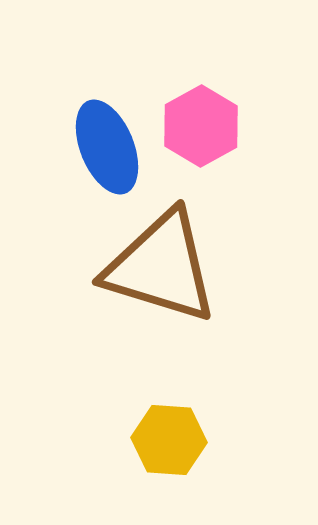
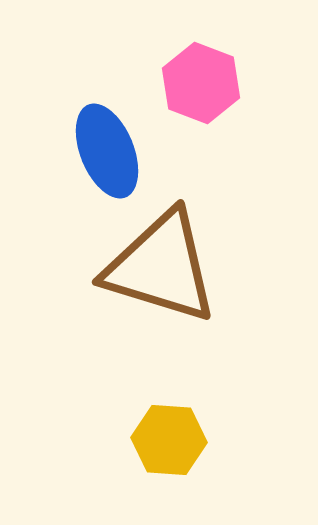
pink hexagon: moved 43 px up; rotated 10 degrees counterclockwise
blue ellipse: moved 4 px down
